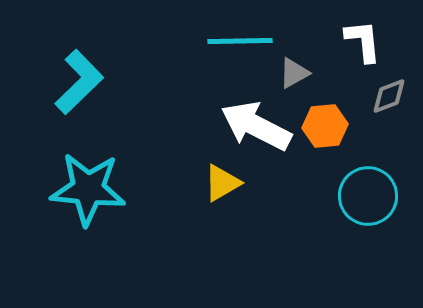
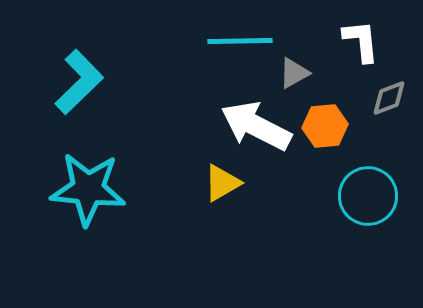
white L-shape: moved 2 px left
gray diamond: moved 2 px down
